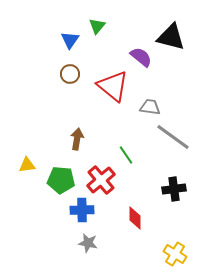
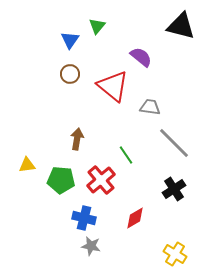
black triangle: moved 10 px right, 11 px up
gray line: moved 1 px right, 6 px down; rotated 9 degrees clockwise
black cross: rotated 25 degrees counterclockwise
blue cross: moved 2 px right, 8 px down; rotated 15 degrees clockwise
red diamond: rotated 60 degrees clockwise
gray star: moved 3 px right, 3 px down
